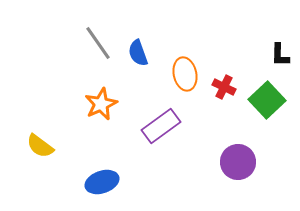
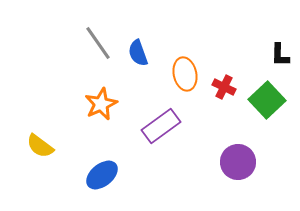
blue ellipse: moved 7 px up; rotated 20 degrees counterclockwise
